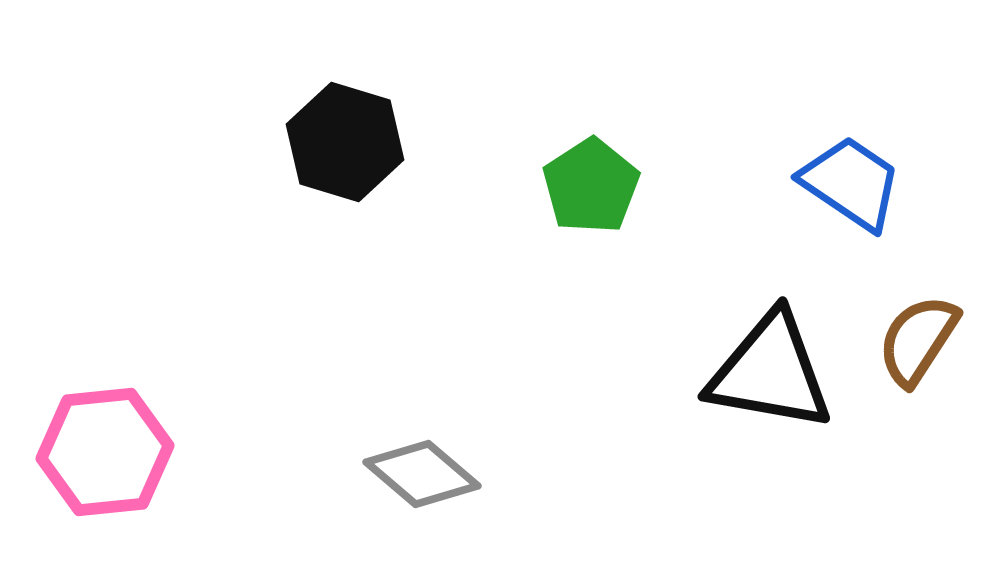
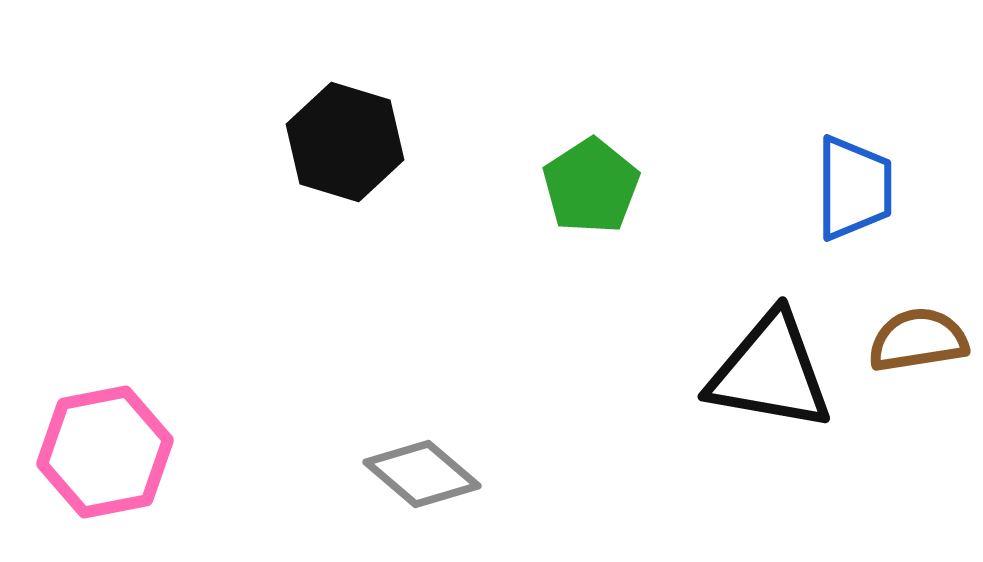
blue trapezoid: moved 3 px right, 5 px down; rotated 56 degrees clockwise
brown semicircle: rotated 48 degrees clockwise
pink hexagon: rotated 5 degrees counterclockwise
